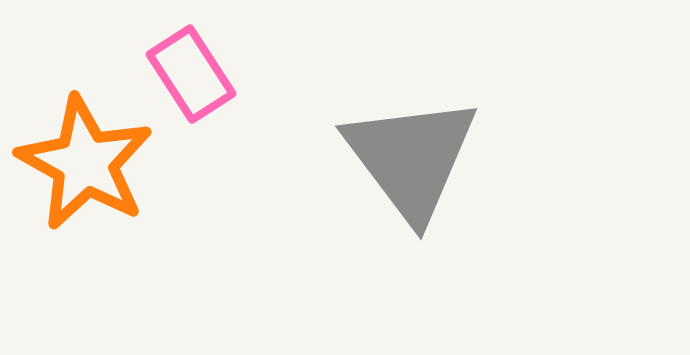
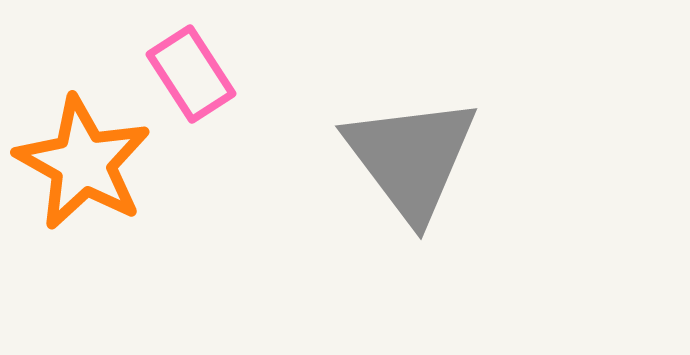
orange star: moved 2 px left
